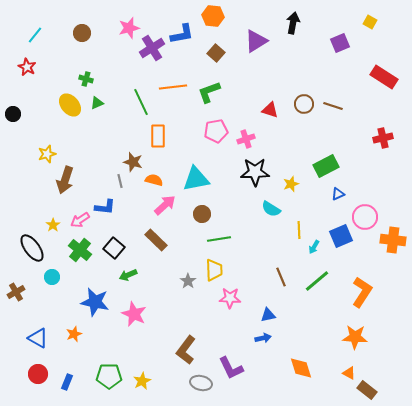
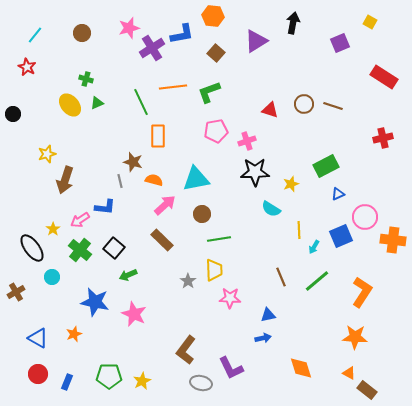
pink cross at (246, 139): moved 1 px right, 2 px down
yellow star at (53, 225): moved 4 px down
brown rectangle at (156, 240): moved 6 px right
